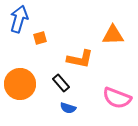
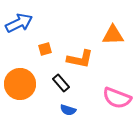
blue arrow: moved 4 px down; rotated 48 degrees clockwise
orange square: moved 5 px right, 11 px down
blue semicircle: moved 2 px down
